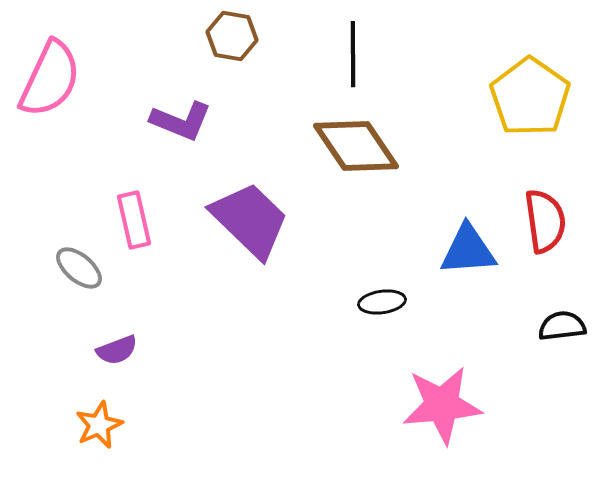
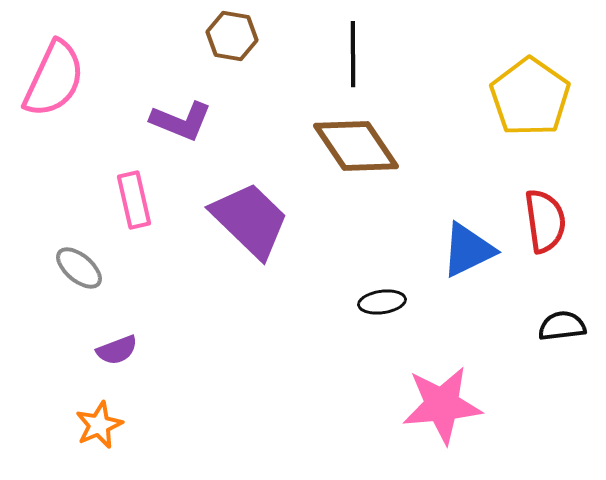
pink semicircle: moved 4 px right
pink rectangle: moved 20 px up
blue triangle: rotated 22 degrees counterclockwise
